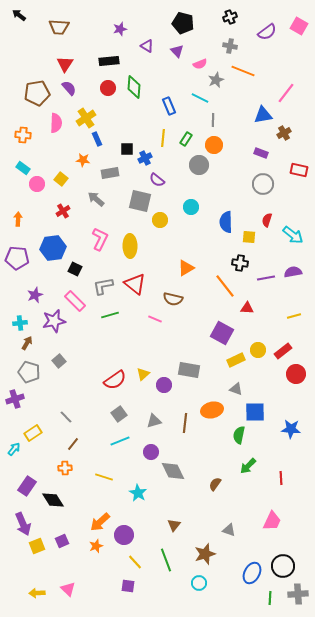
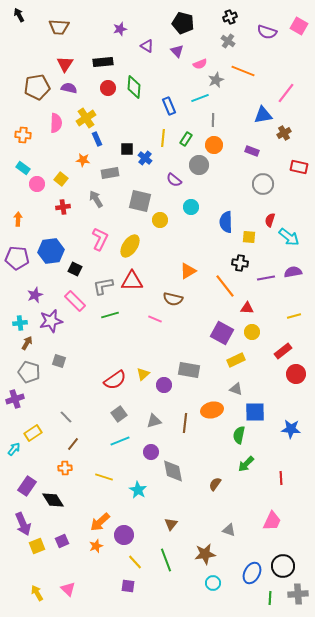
black arrow at (19, 15): rotated 24 degrees clockwise
purple semicircle at (267, 32): rotated 54 degrees clockwise
gray cross at (230, 46): moved 2 px left, 5 px up; rotated 24 degrees clockwise
black rectangle at (109, 61): moved 6 px left, 1 px down
purple semicircle at (69, 88): rotated 35 degrees counterclockwise
brown pentagon at (37, 93): moved 6 px up
cyan line at (200, 98): rotated 48 degrees counterclockwise
purple rectangle at (261, 153): moved 9 px left, 2 px up
blue cross at (145, 158): rotated 24 degrees counterclockwise
red rectangle at (299, 170): moved 3 px up
purple semicircle at (157, 180): moved 17 px right
gray arrow at (96, 199): rotated 18 degrees clockwise
red cross at (63, 211): moved 4 px up; rotated 24 degrees clockwise
red semicircle at (267, 220): moved 3 px right
cyan arrow at (293, 235): moved 4 px left, 2 px down
yellow ellipse at (130, 246): rotated 35 degrees clockwise
blue hexagon at (53, 248): moved 2 px left, 3 px down
orange triangle at (186, 268): moved 2 px right, 3 px down
red triangle at (135, 284): moved 3 px left, 3 px up; rotated 40 degrees counterclockwise
purple star at (54, 321): moved 3 px left
yellow circle at (258, 350): moved 6 px left, 18 px up
gray square at (59, 361): rotated 32 degrees counterclockwise
green arrow at (248, 466): moved 2 px left, 2 px up
gray diamond at (173, 471): rotated 15 degrees clockwise
cyan star at (138, 493): moved 3 px up
brown triangle at (174, 525): moved 3 px left, 1 px up
brown star at (205, 554): rotated 10 degrees clockwise
cyan circle at (199, 583): moved 14 px right
yellow arrow at (37, 593): rotated 63 degrees clockwise
